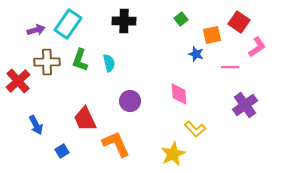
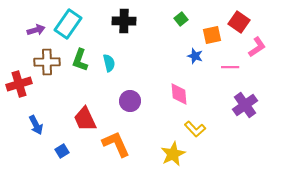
blue star: moved 1 px left, 2 px down
red cross: moved 1 px right, 3 px down; rotated 25 degrees clockwise
